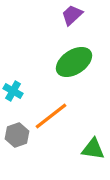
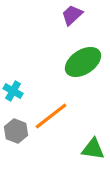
green ellipse: moved 9 px right
gray hexagon: moved 1 px left, 4 px up; rotated 20 degrees counterclockwise
